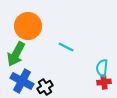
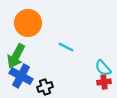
orange circle: moved 3 px up
green arrow: moved 2 px down
cyan semicircle: moved 1 px right; rotated 48 degrees counterclockwise
blue cross: moved 1 px left, 5 px up
black cross: rotated 14 degrees clockwise
